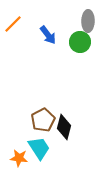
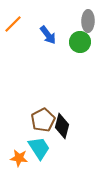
black diamond: moved 2 px left, 1 px up
